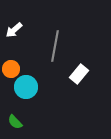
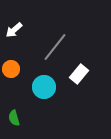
gray line: moved 1 px down; rotated 28 degrees clockwise
cyan circle: moved 18 px right
green semicircle: moved 1 px left, 4 px up; rotated 28 degrees clockwise
